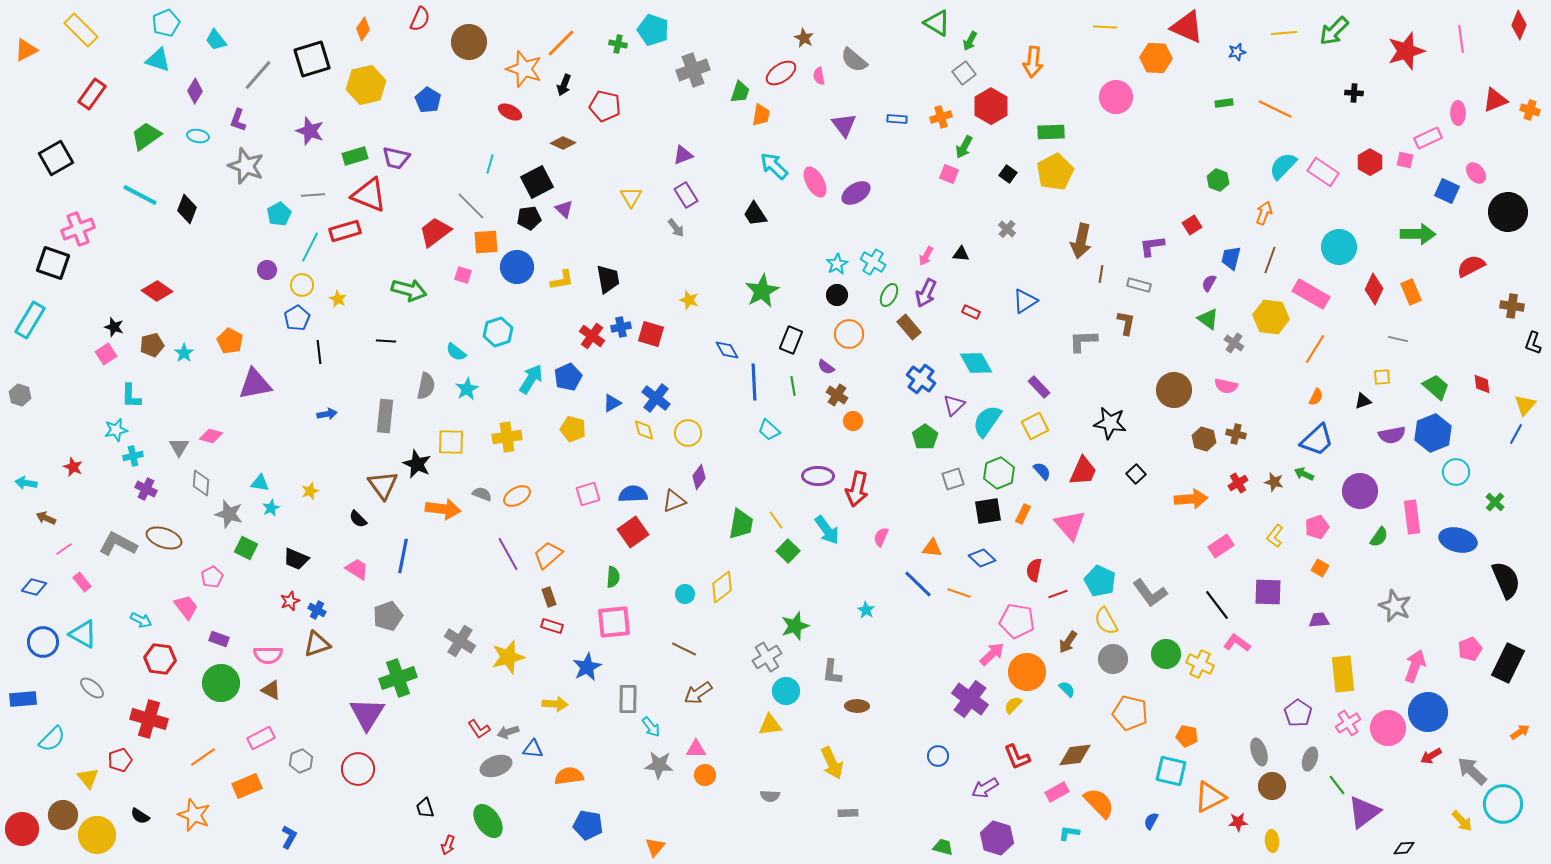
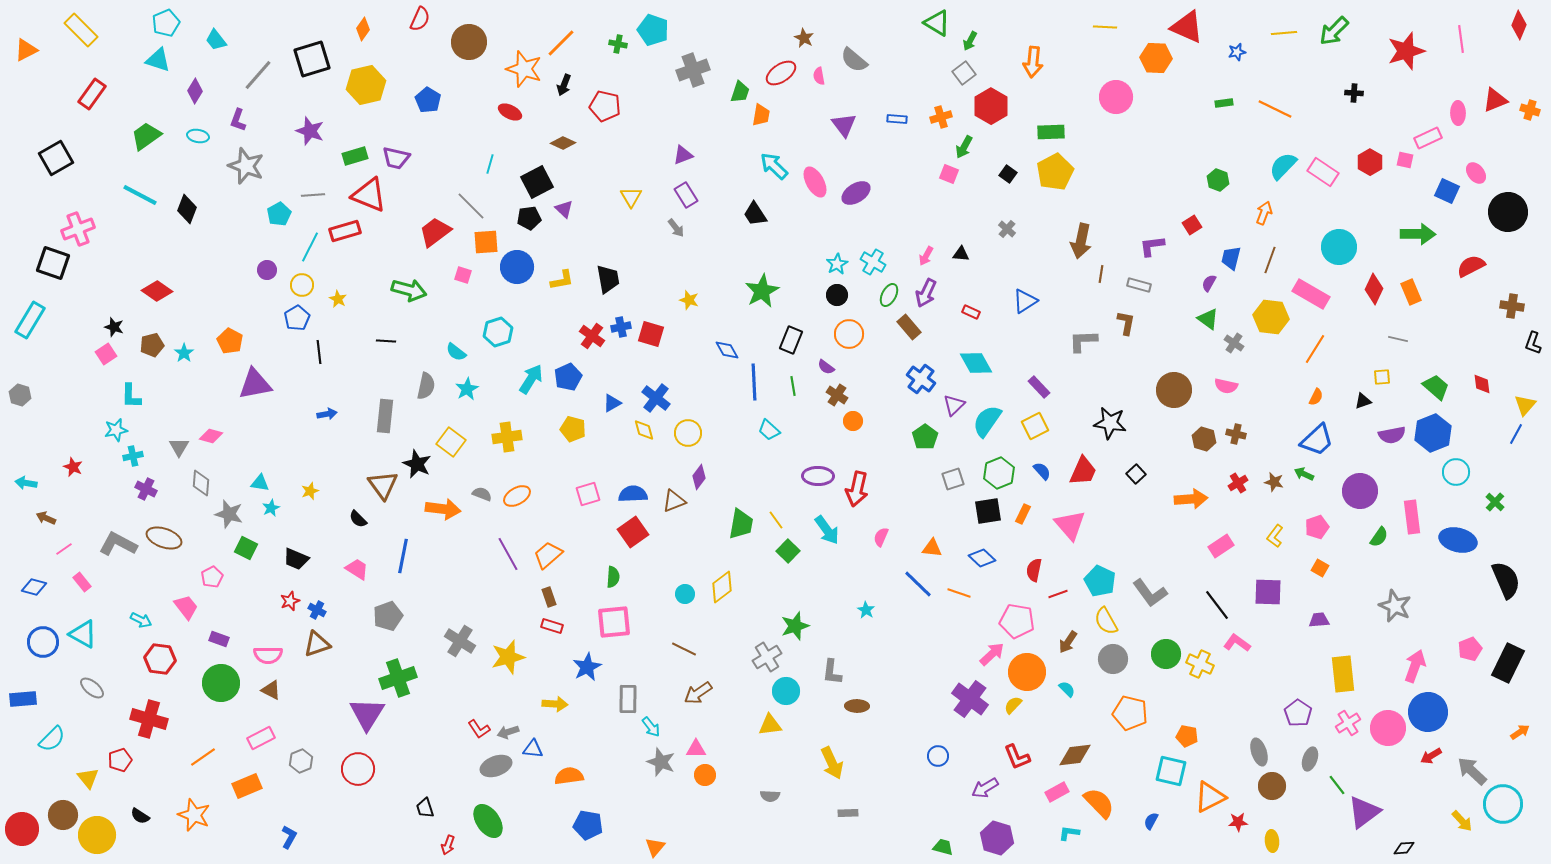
yellow square at (451, 442): rotated 36 degrees clockwise
gray star at (659, 765): moved 2 px right, 3 px up; rotated 16 degrees clockwise
